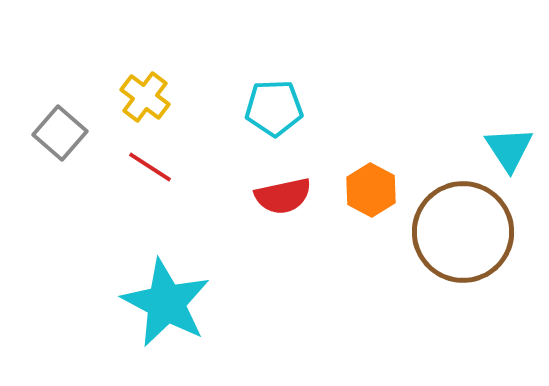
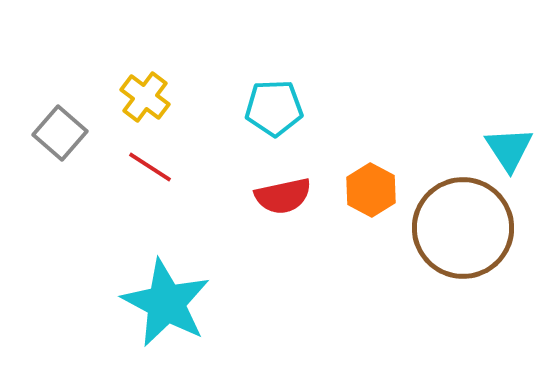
brown circle: moved 4 px up
